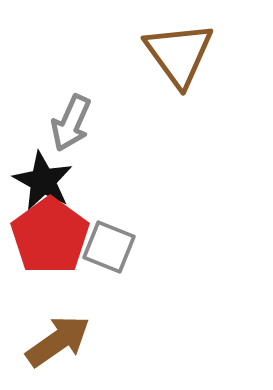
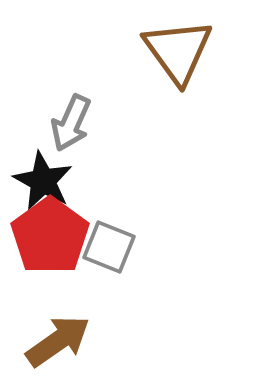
brown triangle: moved 1 px left, 3 px up
